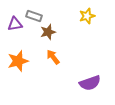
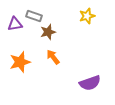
orange star: moved 2 px right, 1 px down
